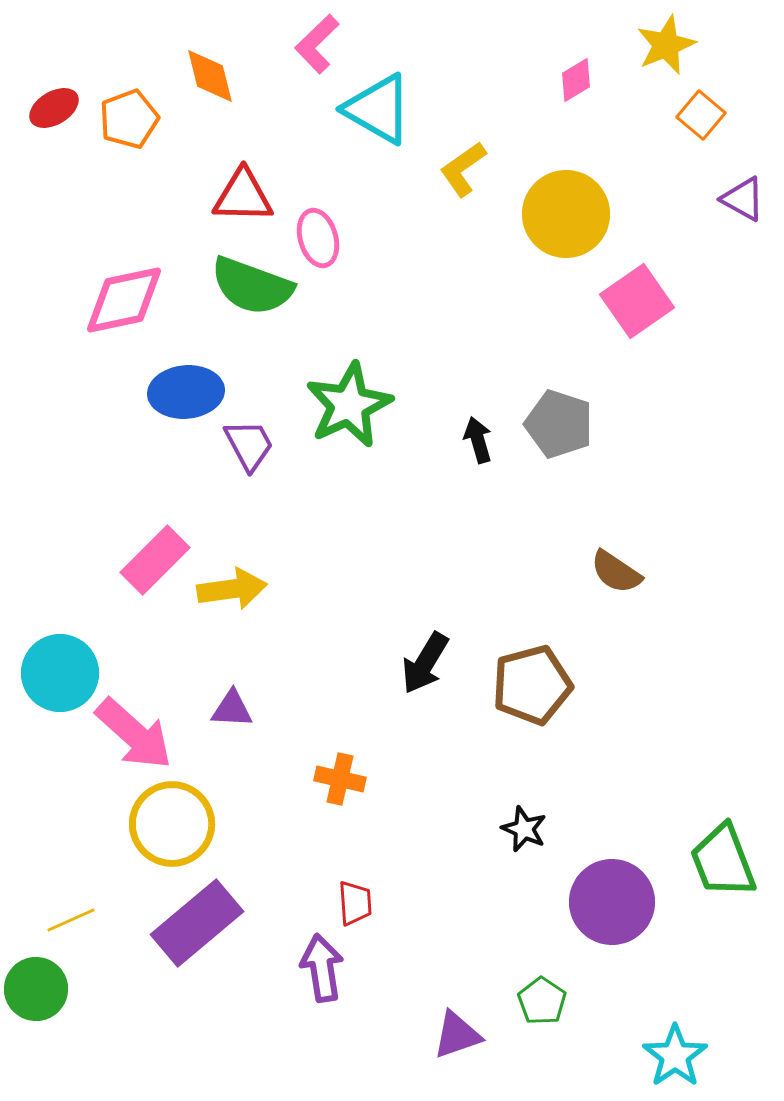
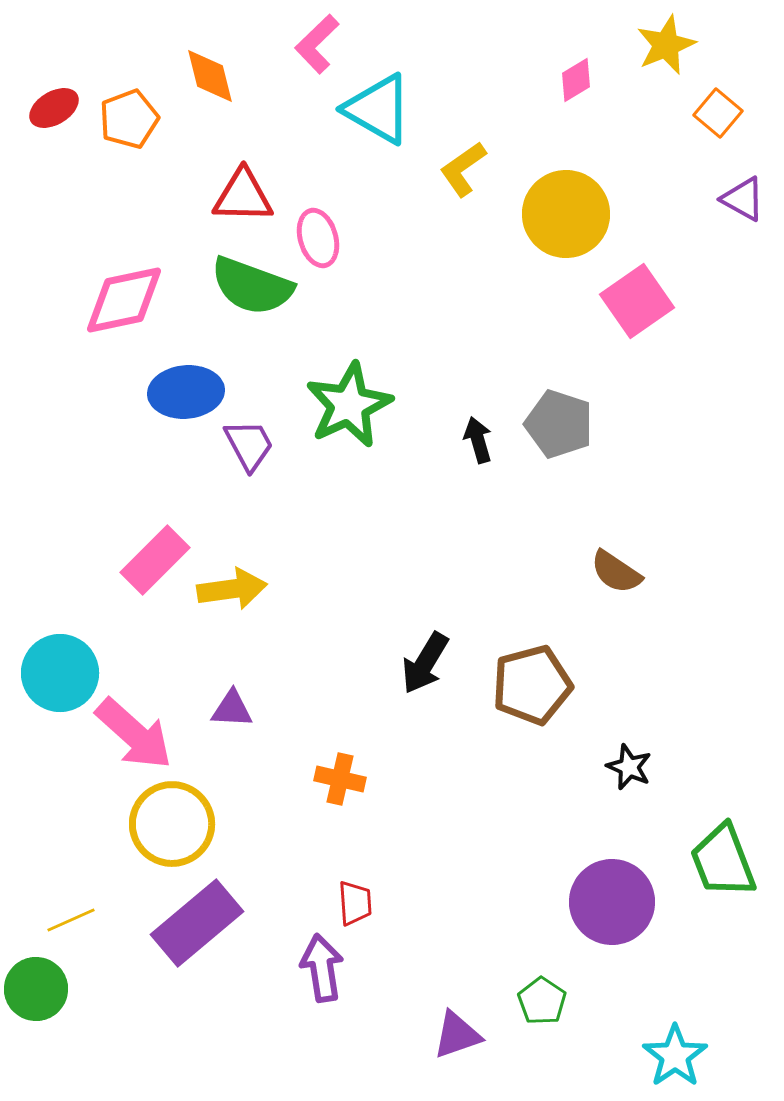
orange square at (701, 115): moved 17 px right, 2 px up
black star at (524, 829): moved 105 px right, 62 px up
